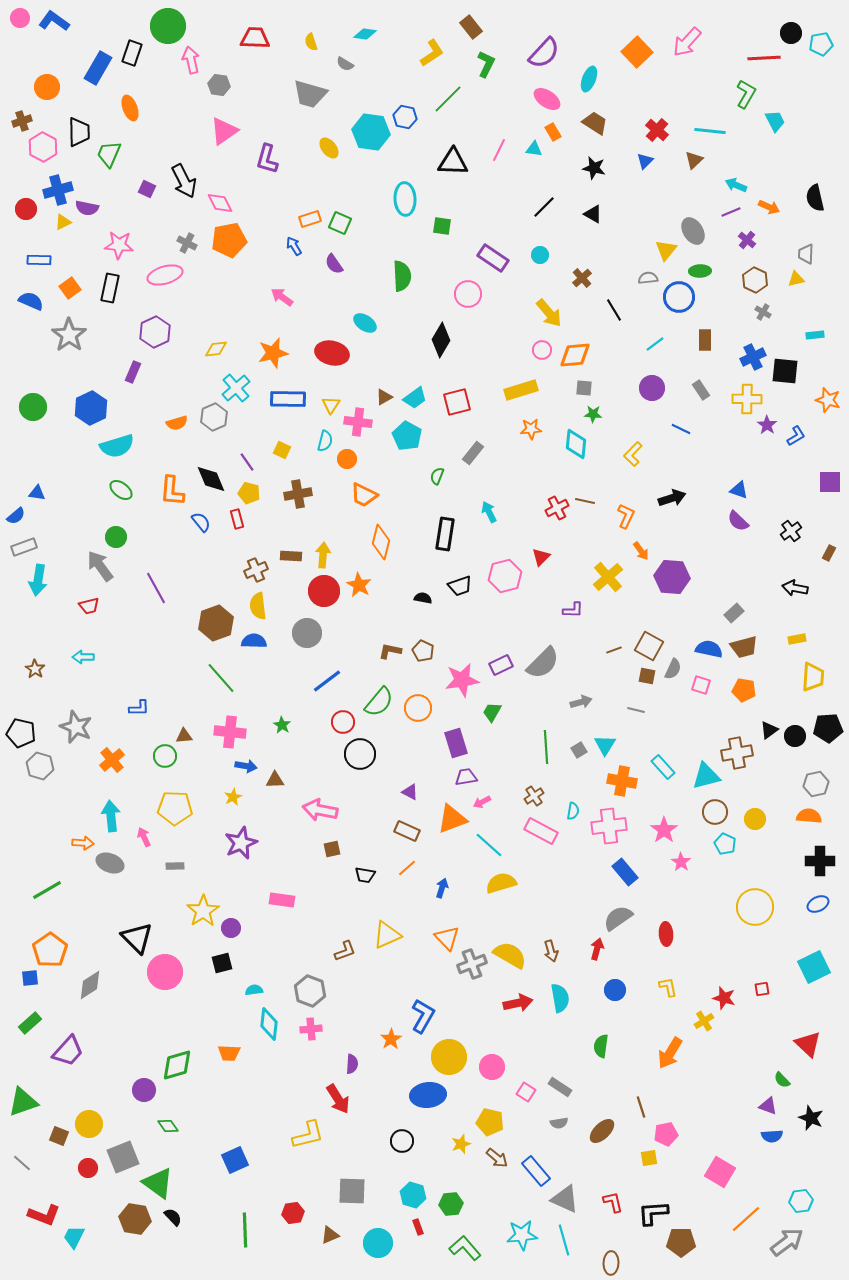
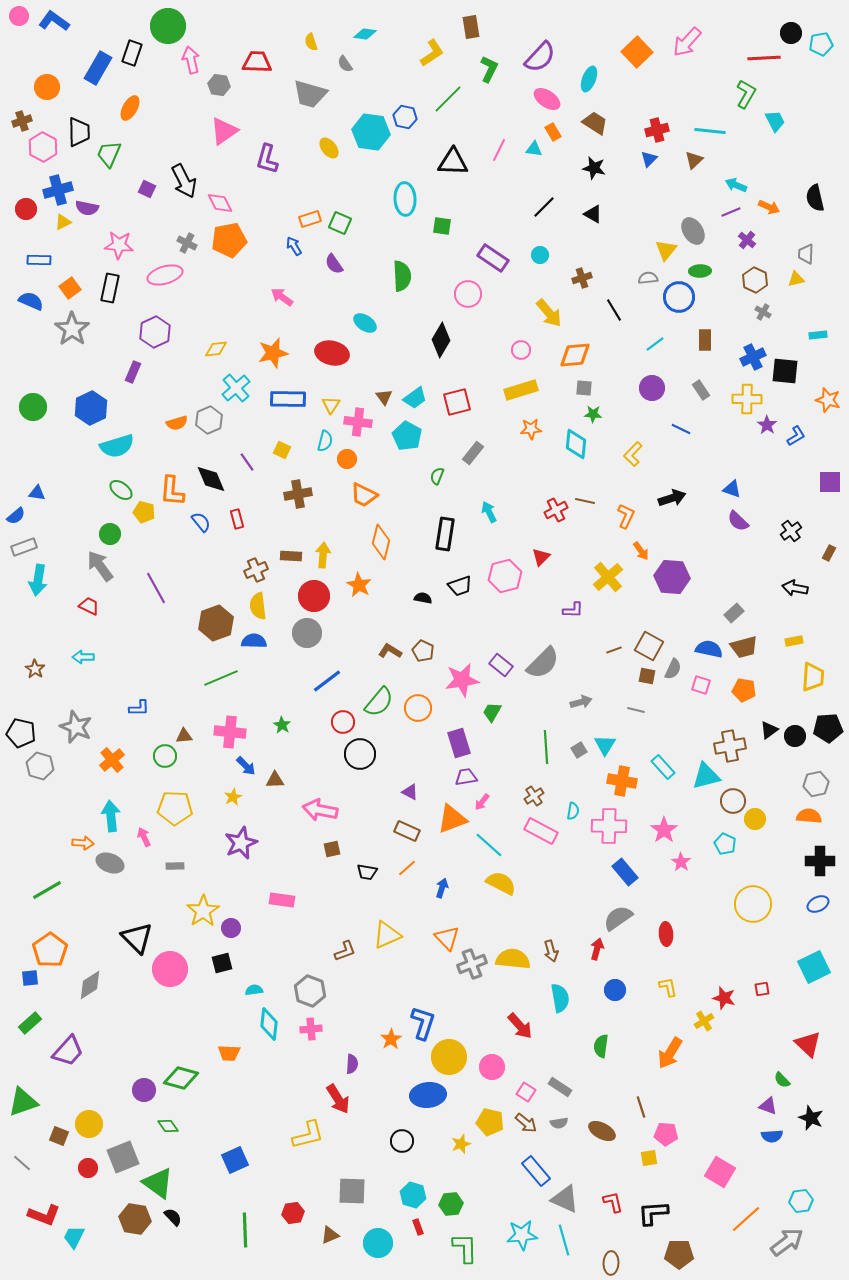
pink circle at (20, 18): moved 1 px left, 2 px up
brown rectangle at (471, 27): rotated 30 degrees clockwise
red trapezoid at (255, 38): moved 2 px right, 24 px down
purple semicircle at (544, 53): moved 4 px left, 4 px down
gray semicircle at (345, 64): rotated 24 degrees clockwise
green L-shape at (486, 64): moved 3 px right, 5 px down
orange ellipse at (130, 108): rotated 50 degrees clockwise
red cross at (657, 130): rotated 35 degrees clockwise
blue triangle at (645, 161): moved 4 px right, 2 px up
brown cross at (582, 278): rotated 24 degrees clockwise
gray star at (69, 335): moved 3 px right, 6 px up
cyan rectangle at (815, 335): moved 3 px right
pink circle at (542, 350): moved 21 px left
brown triangle at (384, 397): rotated 36 degrees counterclockwise
gray hexagon at (214, 417): moved 5 px left, 3 px down
blue triangle at (739, 490): moved 7 px left, 1 px up
yellow pentagon at (249, 493): moved 105 px left, 19 px down
red cross at (557, 508): moved 1 px left, 2 px down
green circle at (116, 537): moved 6 px left, 3 px up
red circle at (324, 591): moved 10 px left, 5 px down
red trapezoid at (89, 606): rotated 140 degrees counterclockwise
yellow rectangle at (797, 639): moved 3 px left, 2 px down
brown L-shape at (390, 651): rotated 20 degrees clockwise
purple rectangle at (501, 665): rotated 65 degrees clockwise
green line at (221, 678): rotated 72 degrees counterclockwise
purple rectangle at (456, 743): moved 3 px right
brown cross at (737, 753): moved 7 px left, 7 px up
blue arrow at (246, 766): rotated 35 degrees clockwise
pink arrow at (482, 802): rotated 24 degrees counterclockwise
brown circle at (715, 812): moved 18 px right, 11 px up
pink cross at (609, 826): rotated 8 degrees clockwise
black trapezoid at (365, 875): moved 2 px right, 3 px up
yellow semicircle at (501, 883): rotated 44 degrees clockwise
yellow circle at (755, 907): moved 2 px left, 3 px up
yellow semicircle at (510, 955): moved 3 px right, 4 px down; rotated 24 degrees counterclockwise
pink circle at (165, 972): moved 5 px right, 3 px up
red arrow at (518, 1003): moved 2 px right, 23 px down; rotated 60 degrees clockwise
blue L-shape at (423, 1016): moved 7 px down; rotated 12 degrees counterclockwise
green diamond at (177, 1065): moved 4 px right, 13 px down; rotated 32 degrees clockwise
brown ellipse at (602, 1131): rotated 72 degrees clockwise
pink pentagon at (666, 1134): rotated 15 degrees clockwise
brown arrow at (497, 1158): moved 29 px right, 35 px up
brown pentagon at (681, 1242): moved 2 px left, 12 px down
green L-shape at (465, 1248): rotated 40 degrees clockwise
